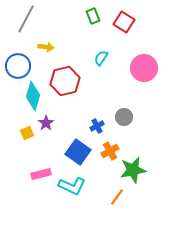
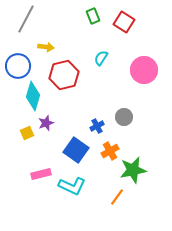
pink circle: moved 2 px down
red hexagon: moved 1 px left, 6 px up
purple star: rotated 14 degrees clockwise
blue square: moved 2 px left, 2 px up
